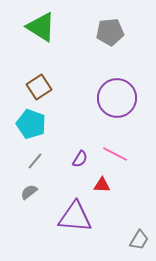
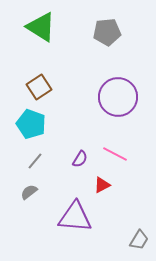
gray pentagon: moved 3 px left
purple circle: moved 1 px right, 1 px up
red triangle: rotated 30 degrees counterclockwise
